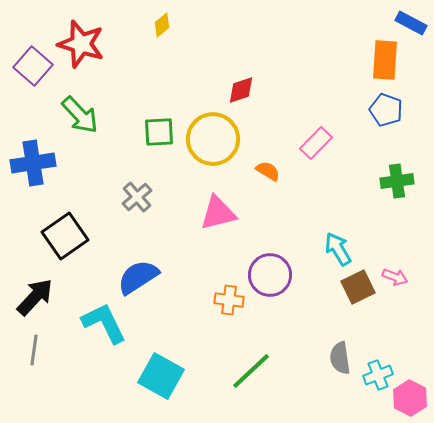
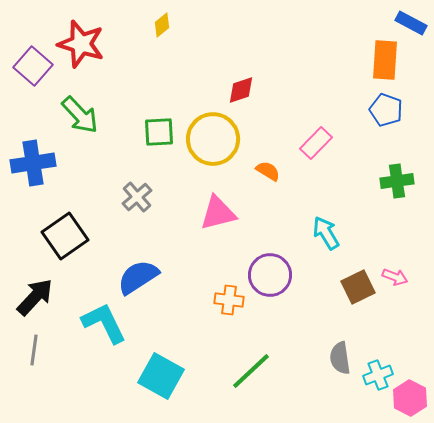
cyan arrow: moved 12 px left, 16 px up
